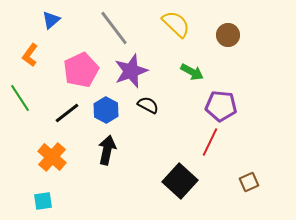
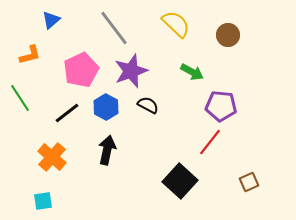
orange L-shape: rotated 140 degrees counterclockwise
blue hexagon: moved 3 px up
red line: rotated 12 degrees clockwise
